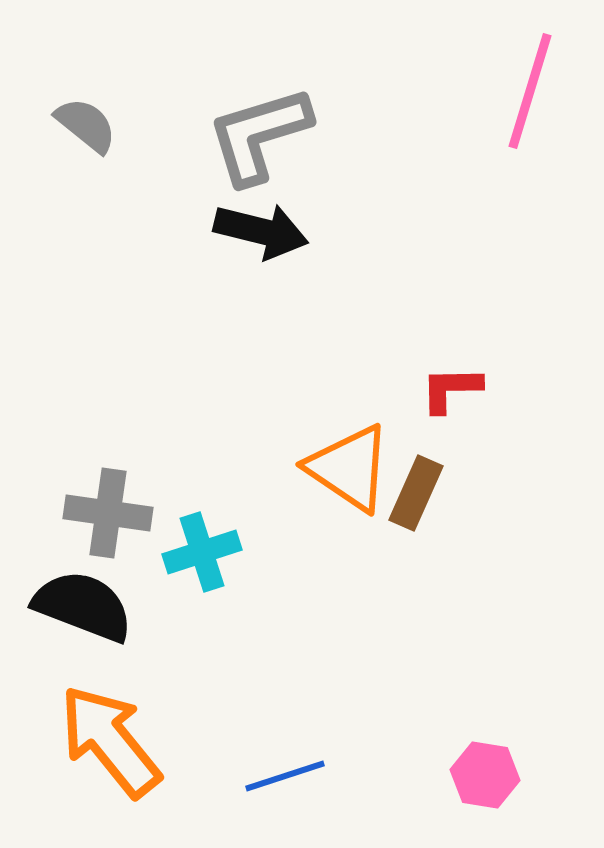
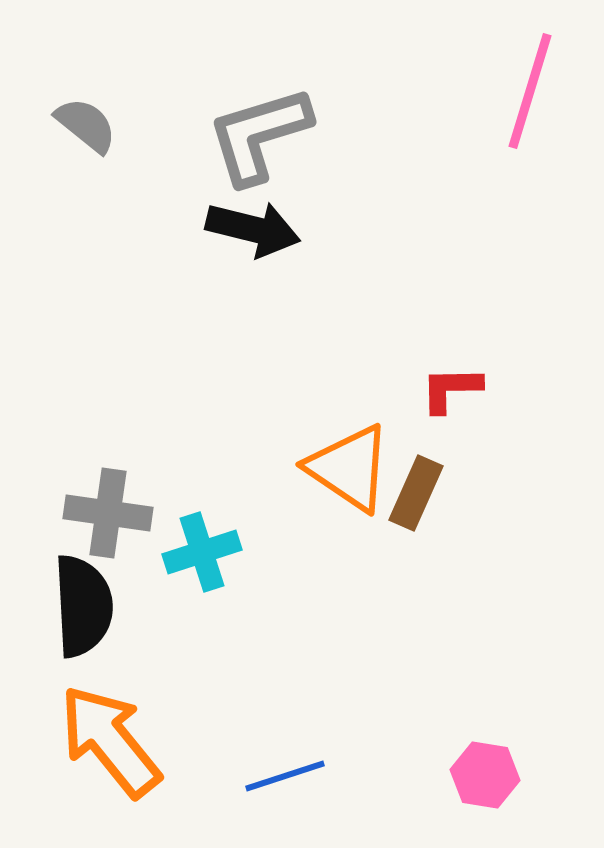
black arrow: moved 8 px left, 2 px up
black semicircle: rotated 66 degrees clockwise
